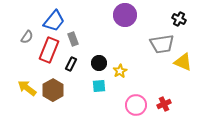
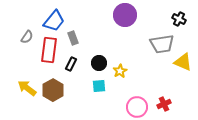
gray rectangle: moved 1 px up
red rectangle: rotated 15 degrees counterclockwise
pink circle: moved 1 px right, 2 px down
